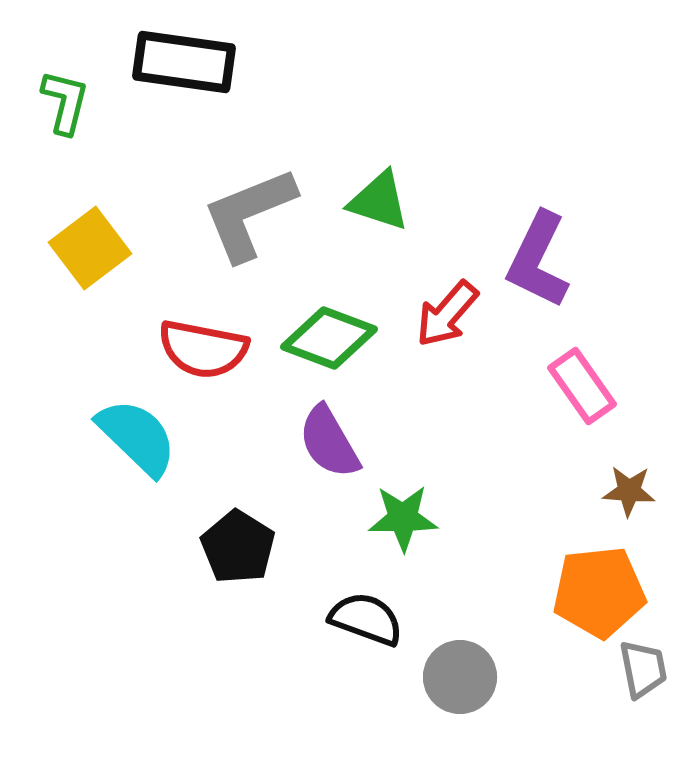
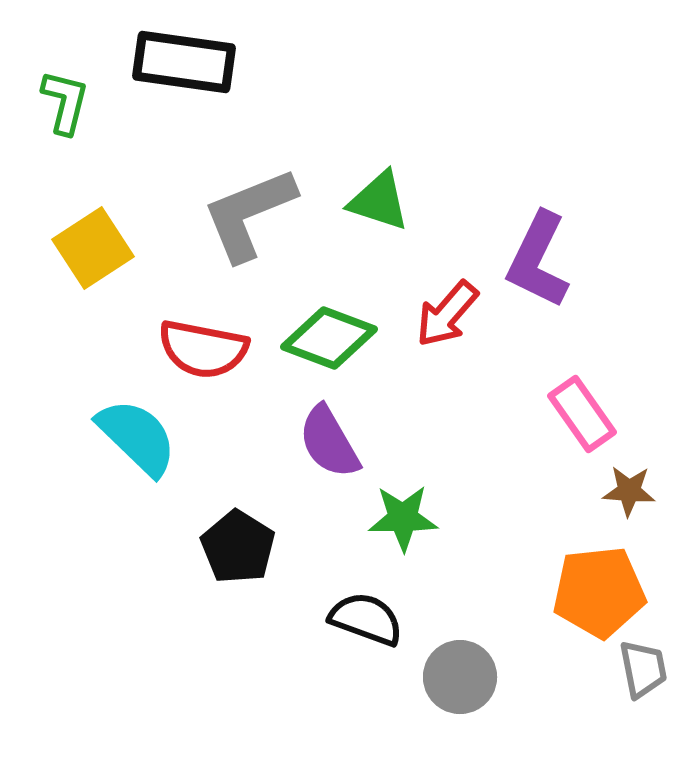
yellow square: moved 3 px right; rotated 4 degrees clockwise
pink rectangle: moved 28 px down
